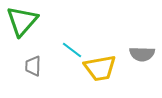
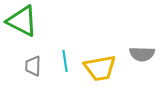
green triangle: rotated 44 degrees counterclockwise
cyan line: moved 7 px left, 11 px down; rotated 45 degrees clockwise
